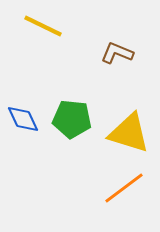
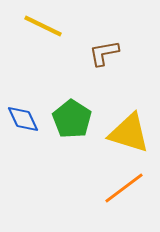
brown L-shape: moved 13 px left; rotated 32 degrees counterclockwise
green pentagon: rotated 27 degrees clockwise
